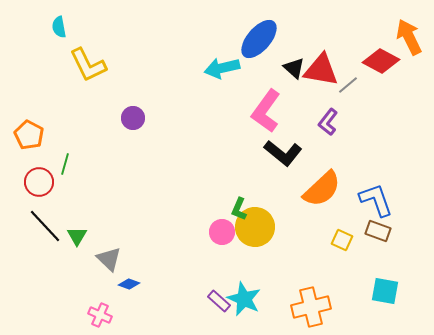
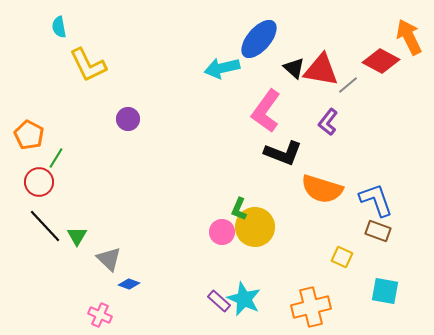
purple circle: moved 5 px left, 1 px down
black L-shape: rotated 18 degrees counterclockwise
green line: moved 9 px left, 6 px up; rotated 15 degrees clockwise
orange semicircle: rotated 60 degrees clockwise
yellow square: moved 17 px down
